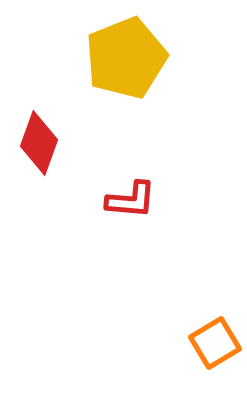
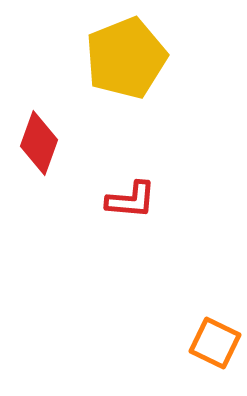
orange square: rotated 33 degrees counterclockwise
